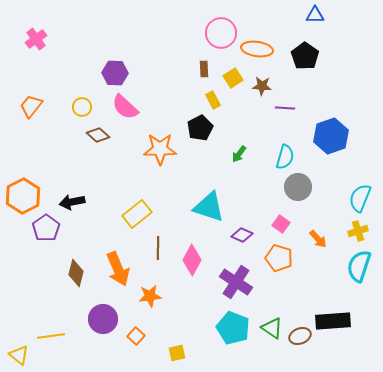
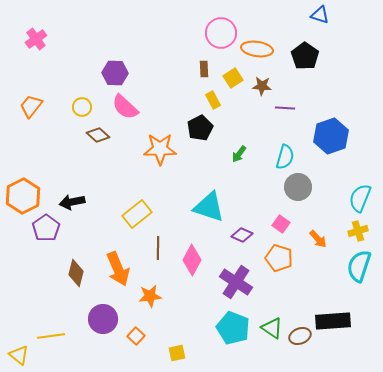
blue triangle at (315, 15): moved 5 px right; rotated 18 degrees clockwise
